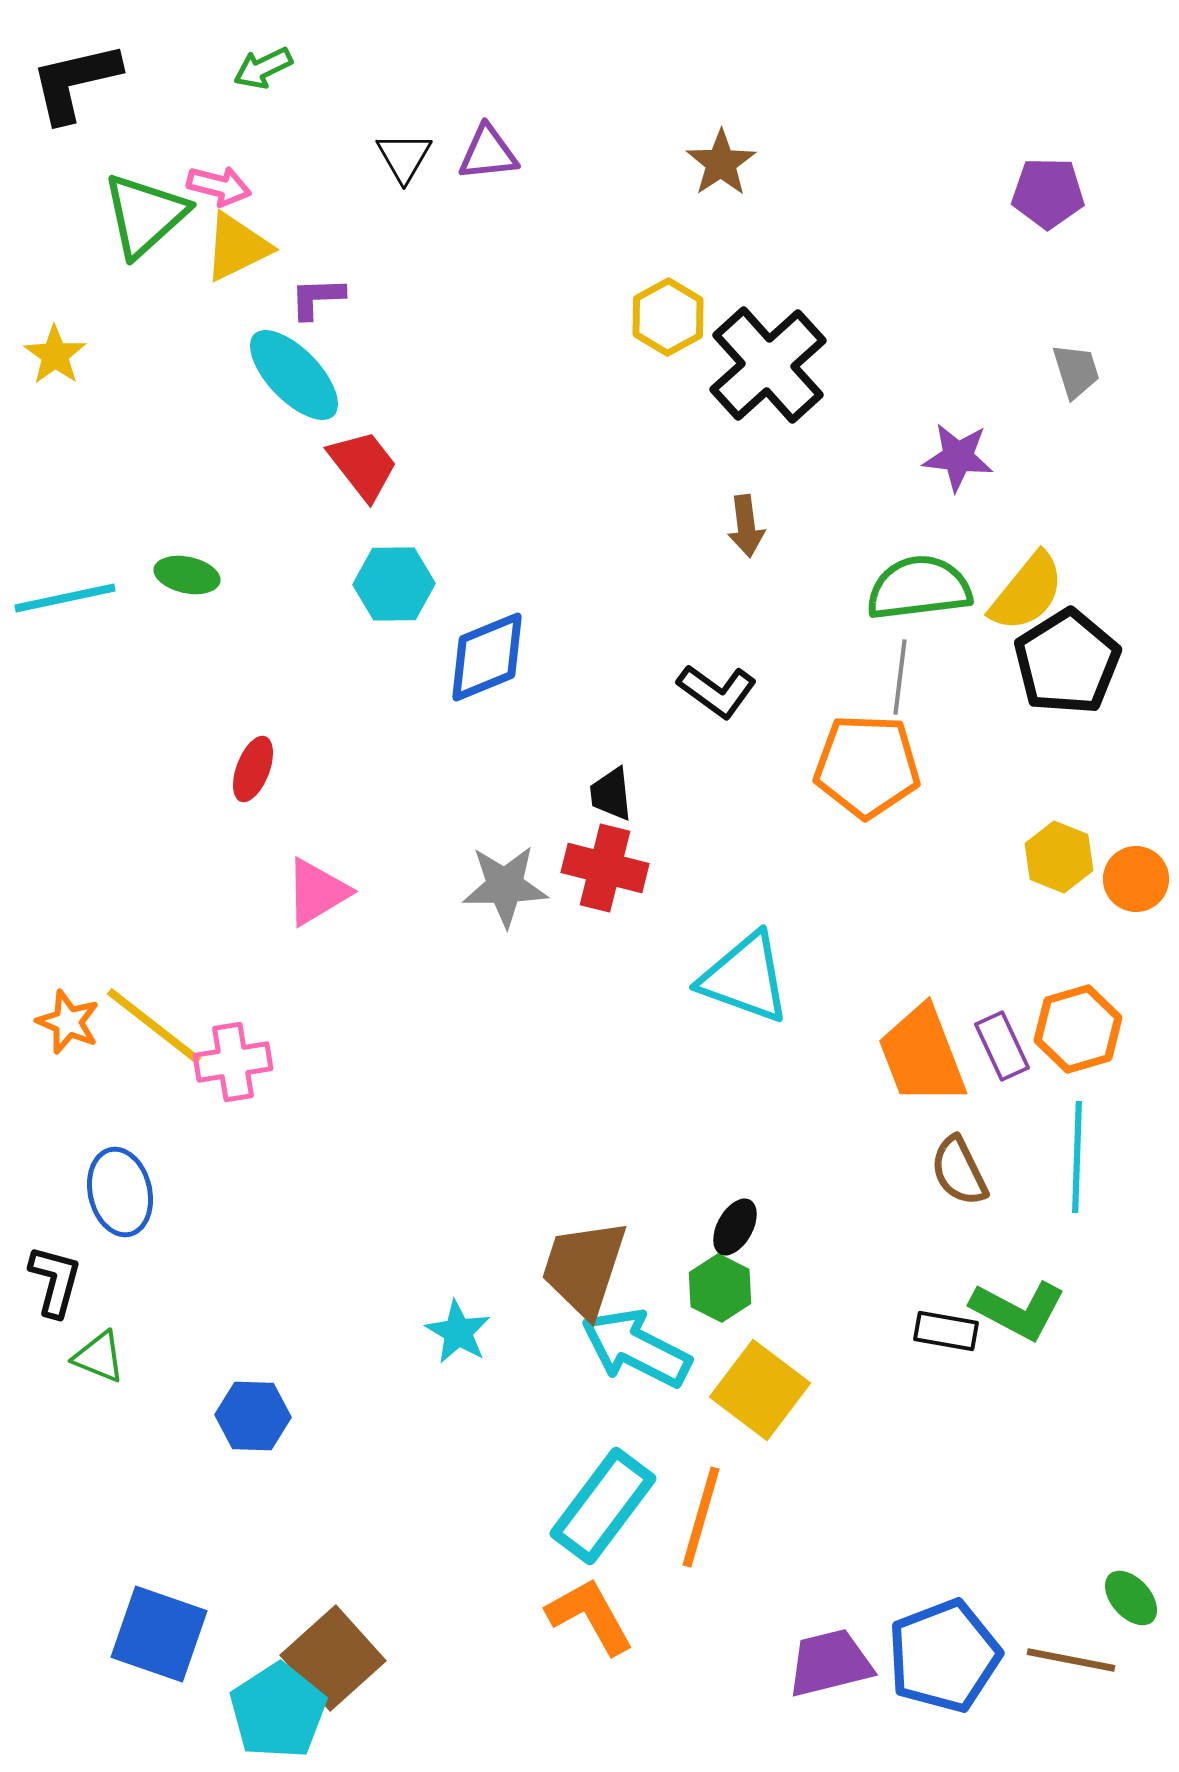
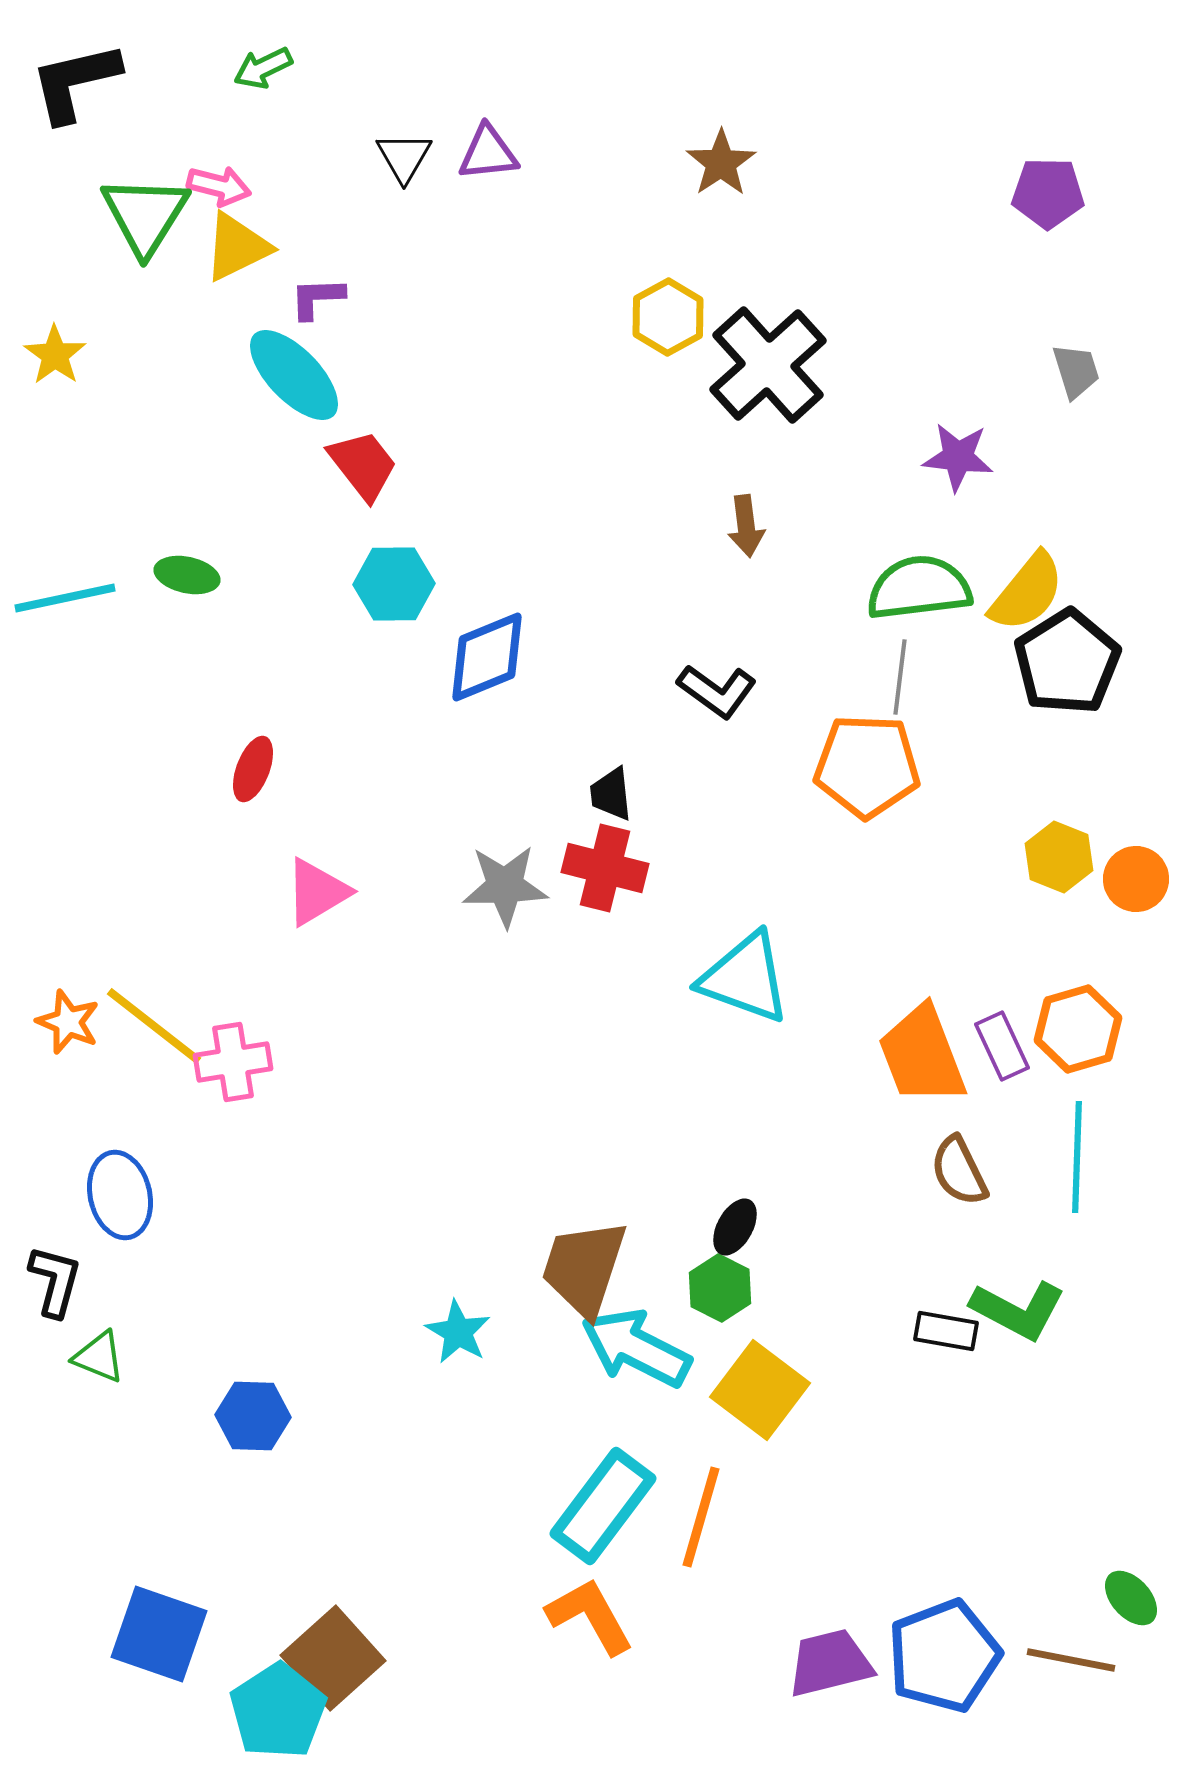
green triangle at (145, 215): rotated 16 degrees counterclockwise
blue ellipse at (120, 1192): moved 3 px down
